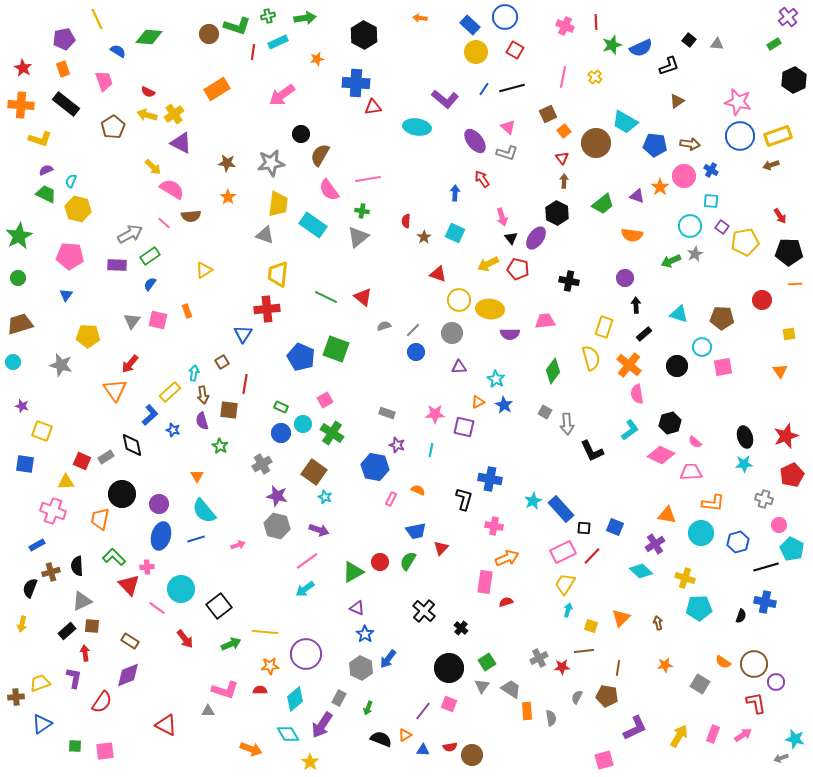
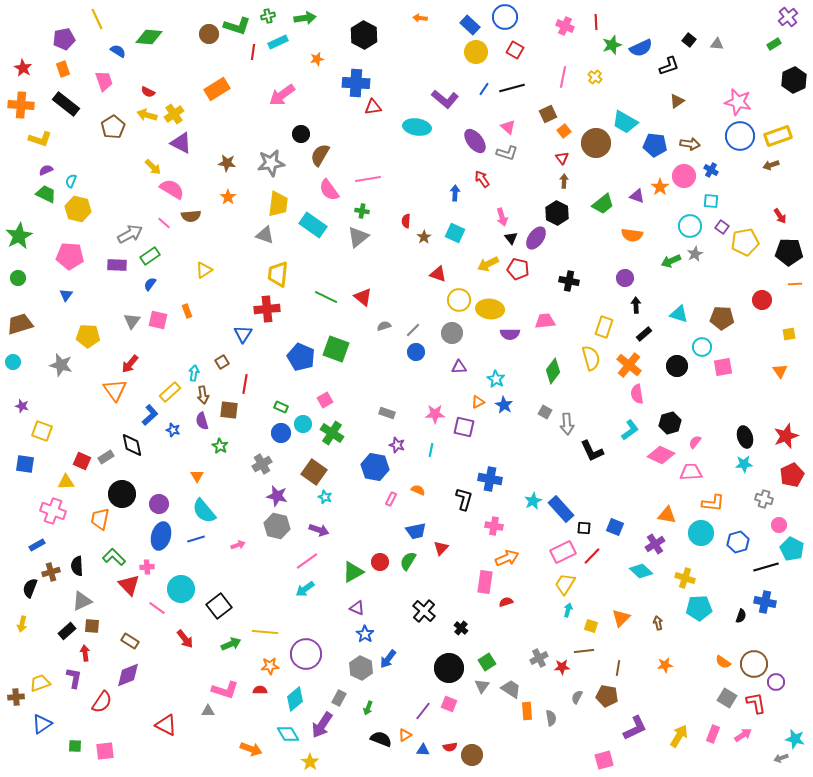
pink semicircle at (695, 442): rotated 88 degrees clockwise
gray square at (700, 684): moved 27 px right, 14 px down
